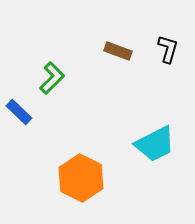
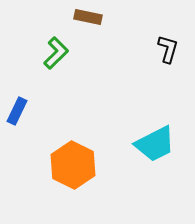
brown rectangle: moved 30 px left, 34 px up; rotated 8 degrees counterclockwise
green L-shape: moved 4 px right, 25 px up
blue rectangle: moved 2 px left, 1 px up; rotated 72 degrees clockwise
orange hexagon: moved 8 px left, 13 px up
